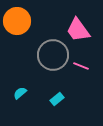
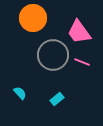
orange circle: moved 16 px right, 3 px up
pink trapezoid: moved 1 px right, 2 px down
pink line: moved 1 px right, 4 px up
cyan semicircle: rotated 88 degrees clockwise
